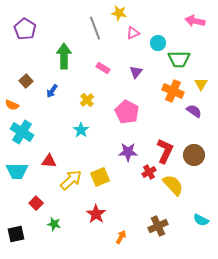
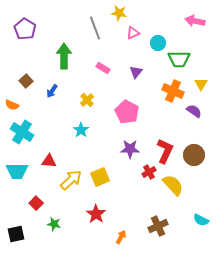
purple star: moved 2 px right, 3 px up
